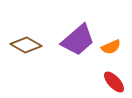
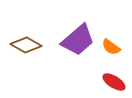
orange semicircle: rotated 60 degrees clockwise
red ellipse: rotated 15 degrees counterclockwise
